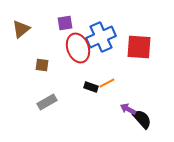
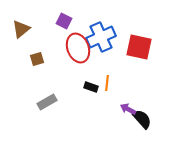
purple square: moved 1 px left, 2 px up; rotated 35 degrees clockwise
red square: rotated 8 degrees clockwise
brown square: moved 5 px left, 6 px up; rotated 24 degrees counterclockwise
orange line: rotated 56 degrees counterclockwise
